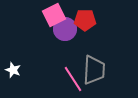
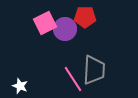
pink square: moved 9 px left, 8 px down
red pentagon: moved 3 px up
white star: moved 7 px right, 16 px down
